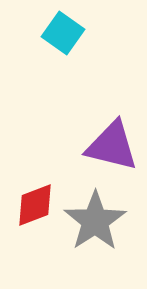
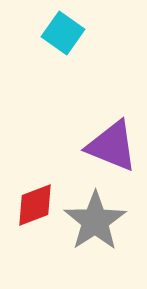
purple triangle: rotated 8 degrees clockwise
